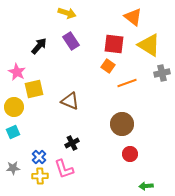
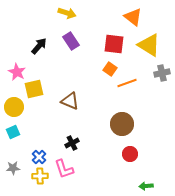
orange square: moved 2 px right, 3 px down
